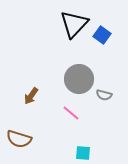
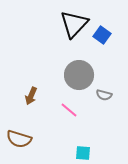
gray circle: moved 4 px up
brown arrow: rotated 12 degrees counterclockwise
pink line: moved 2 px left, 3 px up
